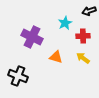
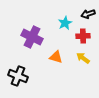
black arrow: moved 1 px left, 3 px down
